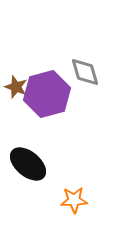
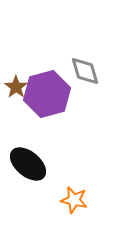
gray diamond: moved 1 px up
brown star: rotated 15 degrees clockwise
orange star: rotated 16 degrees clockwise
